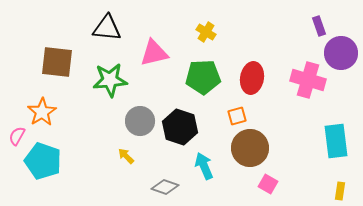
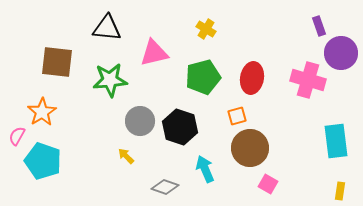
yellow cross: moved 3 px up
green pentagon: rotated 12 degrees counterclockwise
cyan arrow: moved 1 px right, 3 px down
